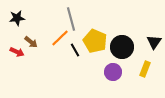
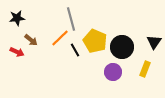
brown arrow: moved 2 px up
